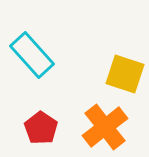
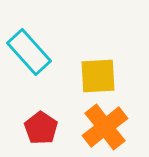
cyan rectangle: moved 3 px left, 3 px up
yellow square: moved 27 px left, 2 px down; rotated 21 degrees counterclockwise
